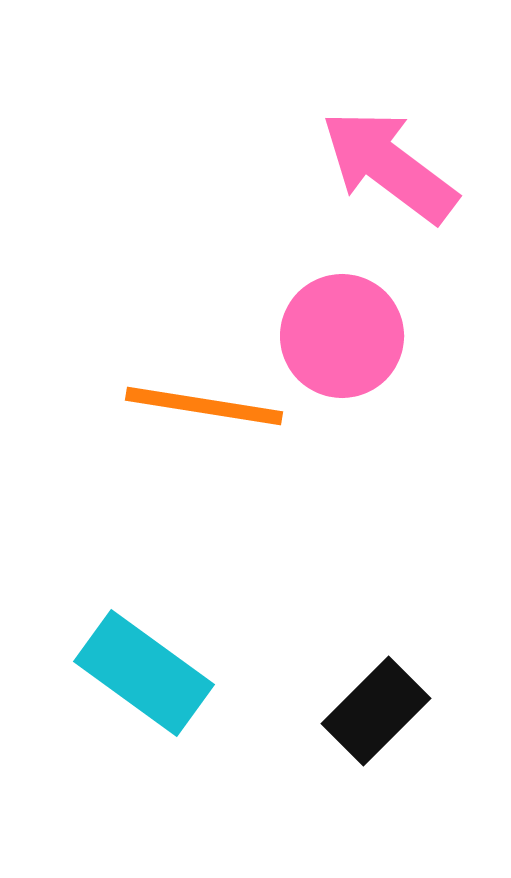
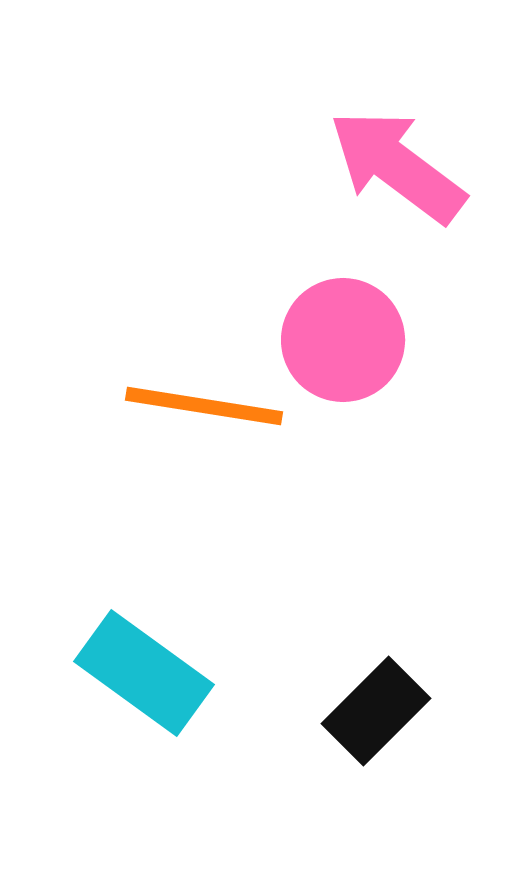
pink arrow: moved 8 px right
pink circle: moved 1 px right, 4 px down
